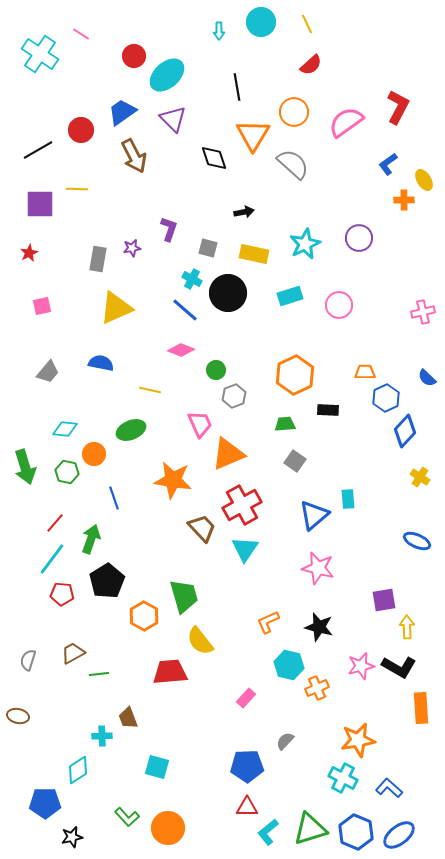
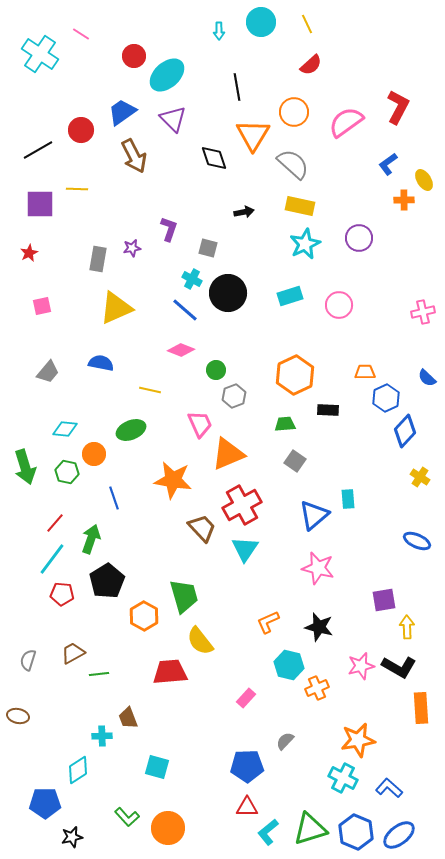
yellow rectangle at (254, 254): moved 46 px right, 48 px up
